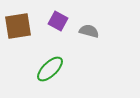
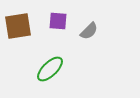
purple square: rotated 24 degrees counterclockwise
gray semicircle: rotated 120 degrees clockwise
